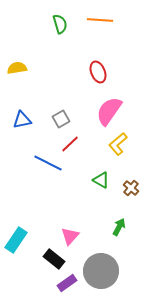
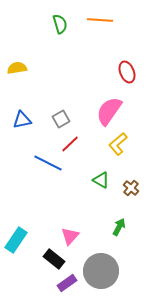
red ellipse: moved 29 px right
